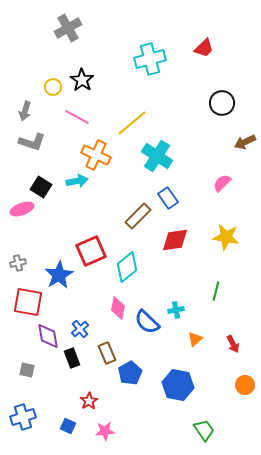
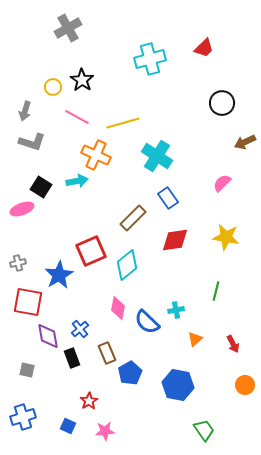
yellow line at (132, 123): moved 9 px left; rotated 24 degrees clockwise
brown rectangle at (138, 216): moved 5 px left, 2 px down
cyan diamond at (127, 267): moved 2 px up
